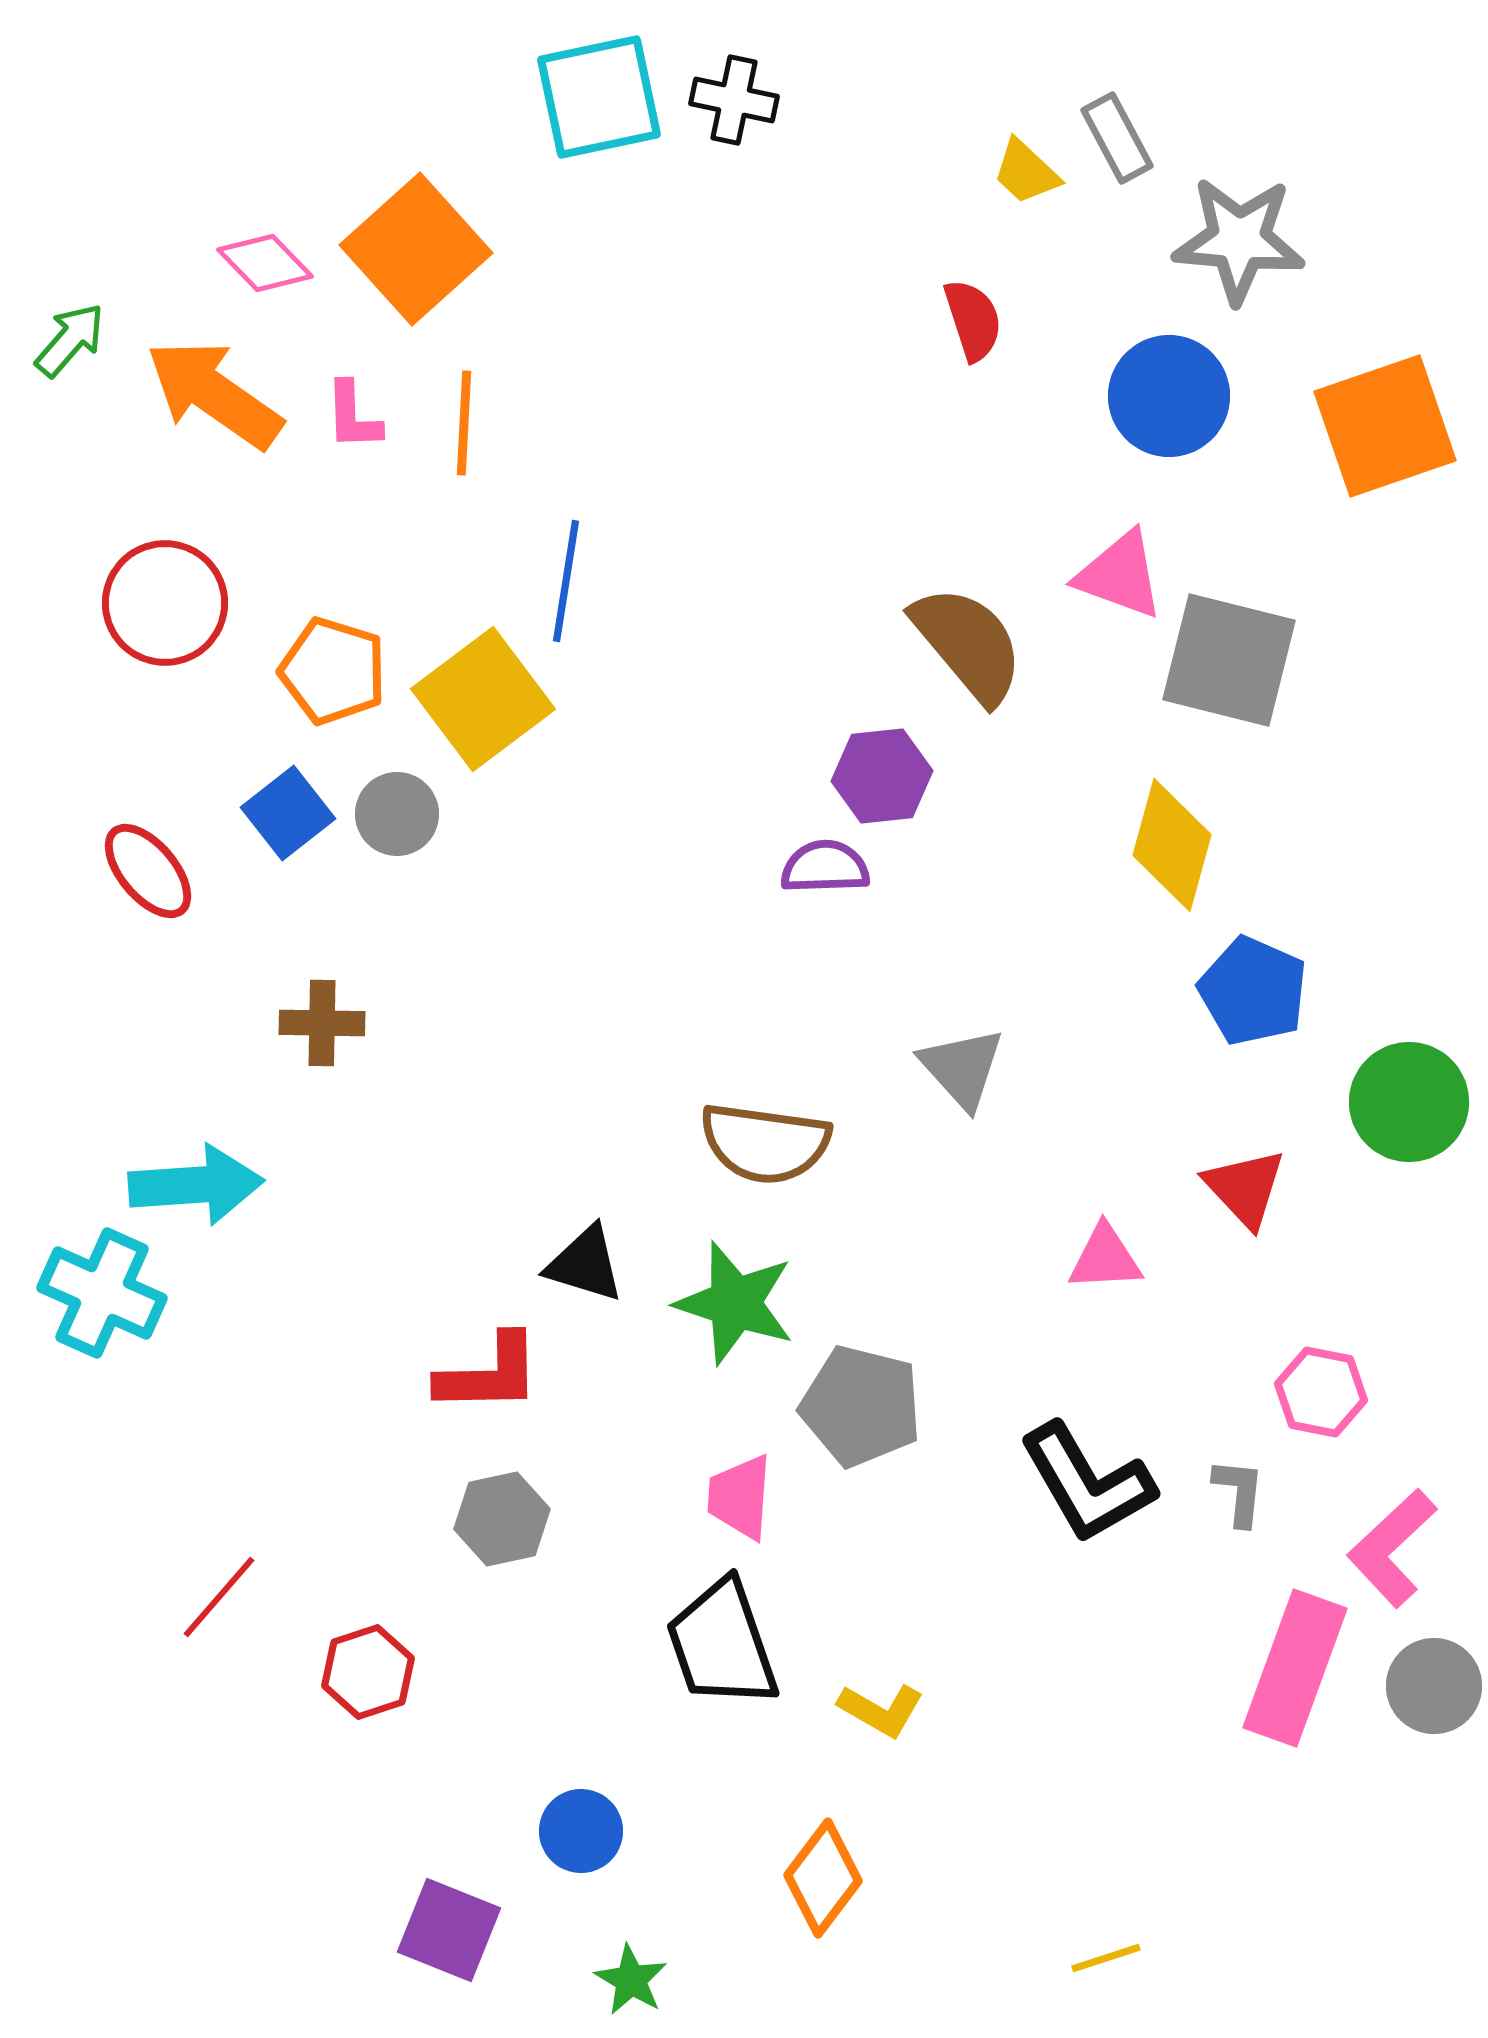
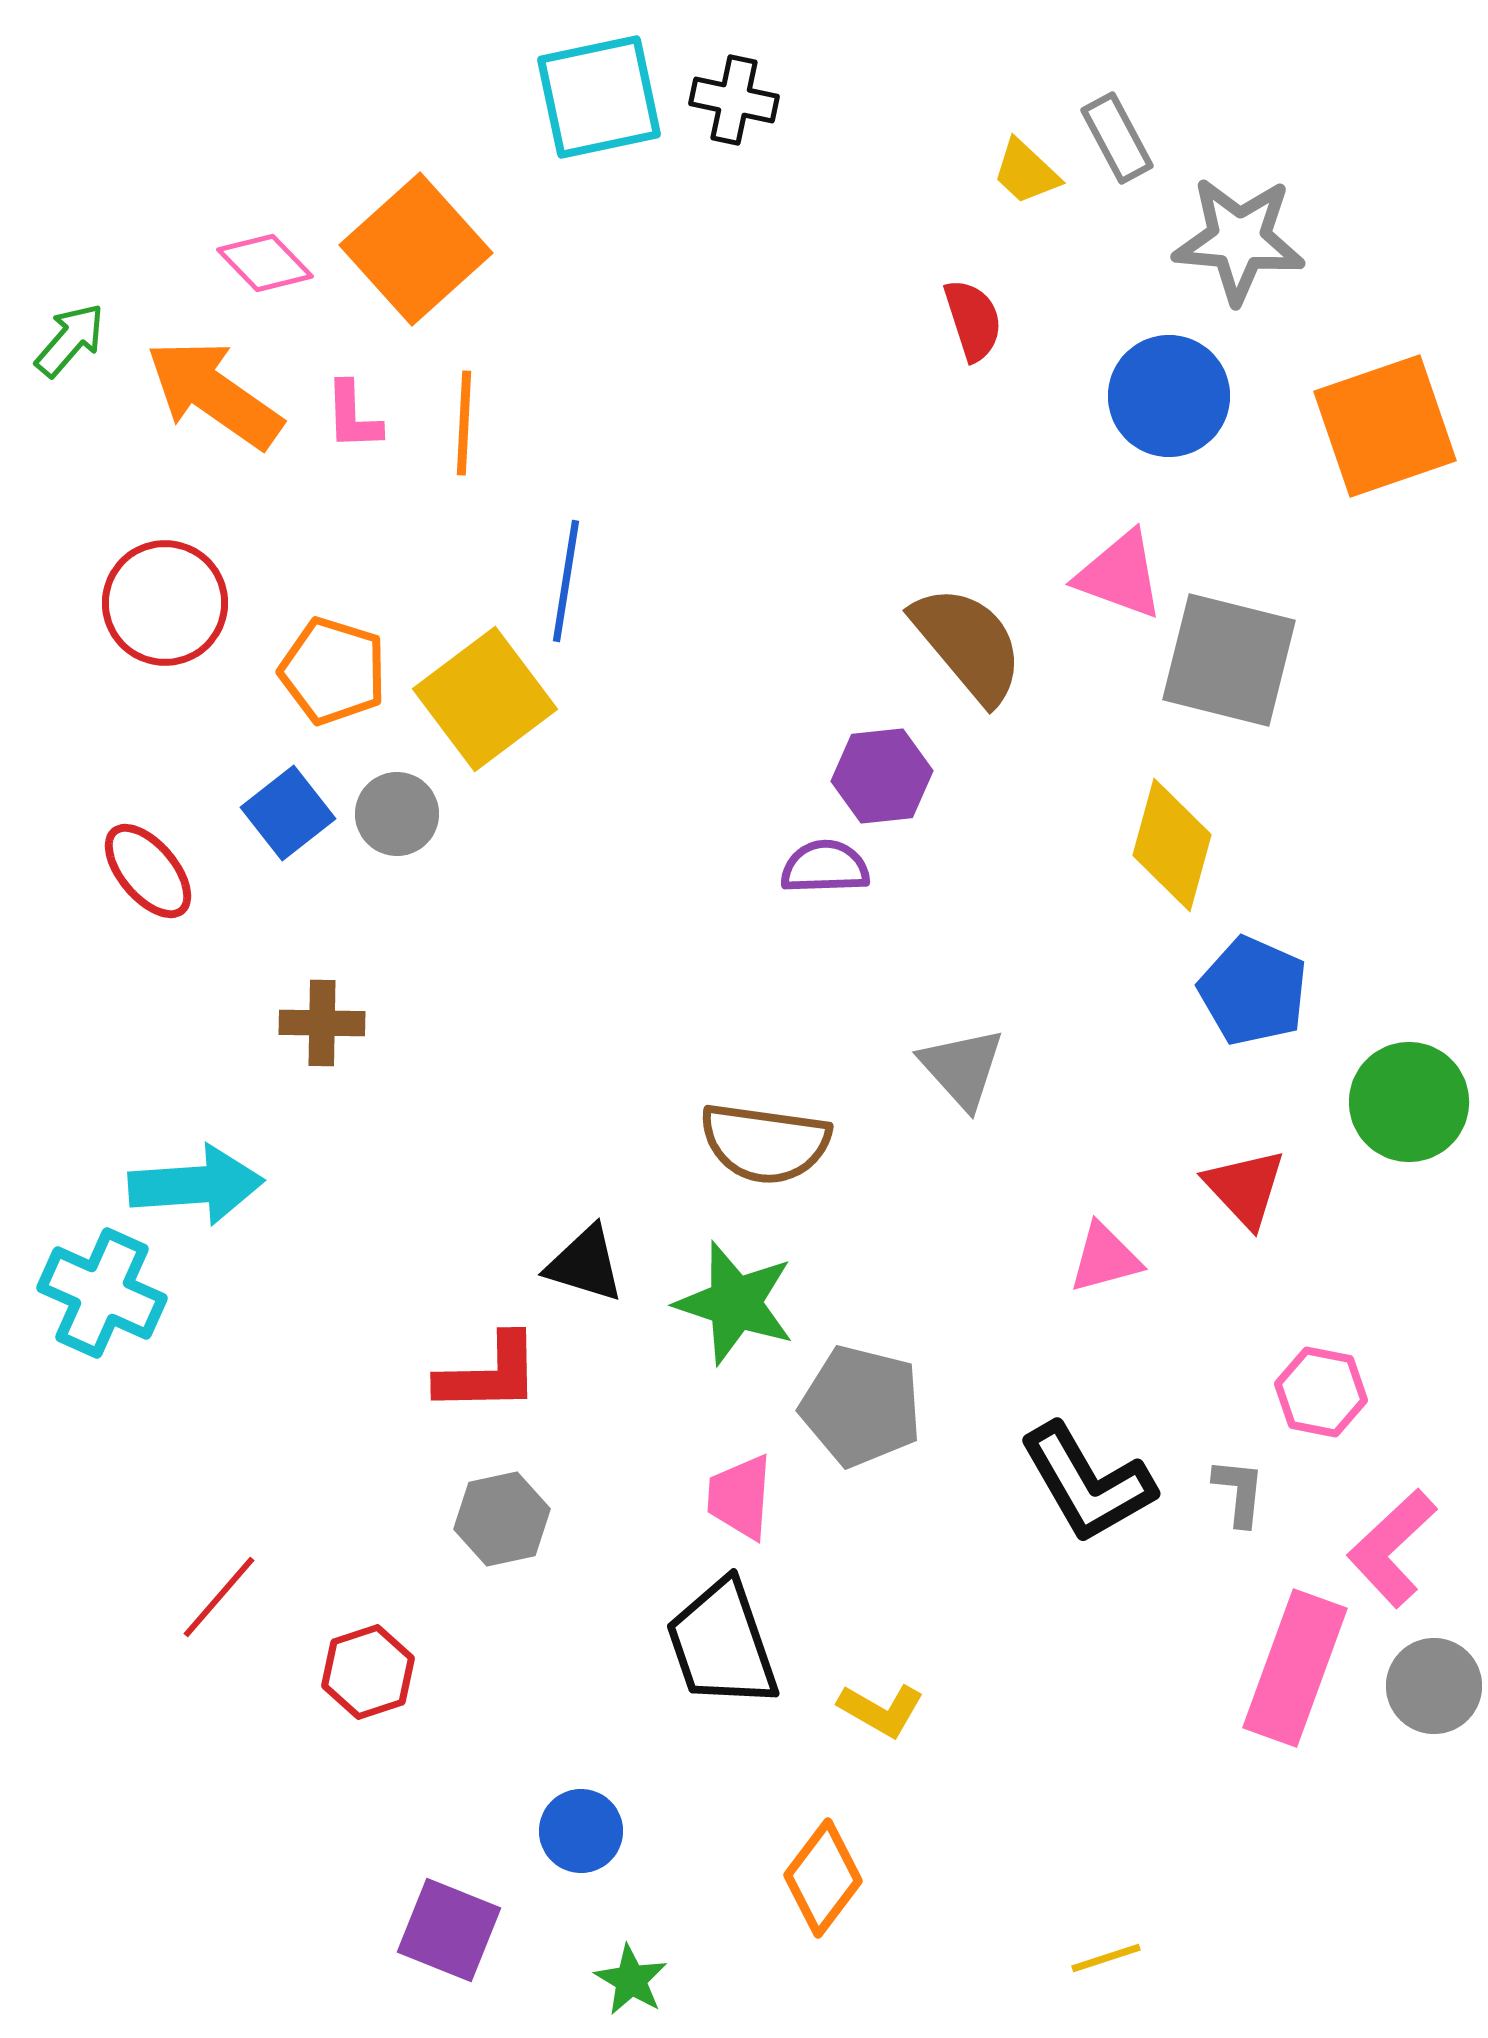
yellow square at (483, 699): moved 2 px right
pink triangle at (1105, 1258): rotated 12 degrees counterclockwise
